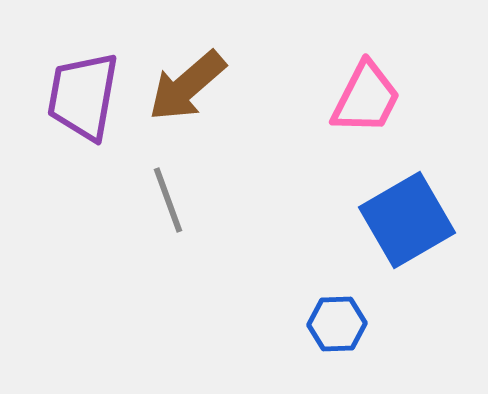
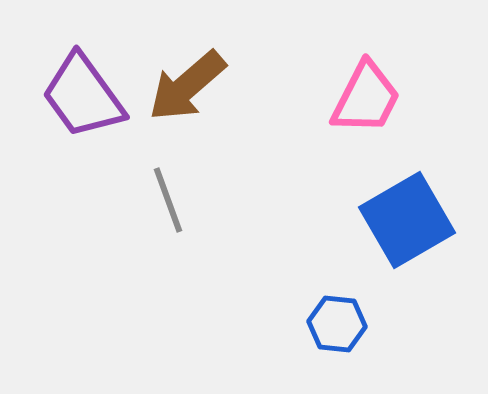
purple trapezoid: rotated 46 degrees counterclockwise
blue hexagon: rotated 8 degrees clockwise
